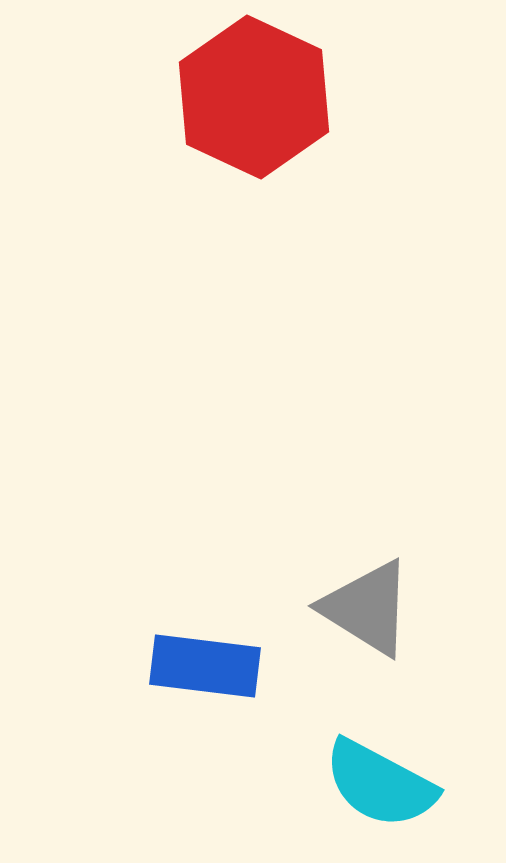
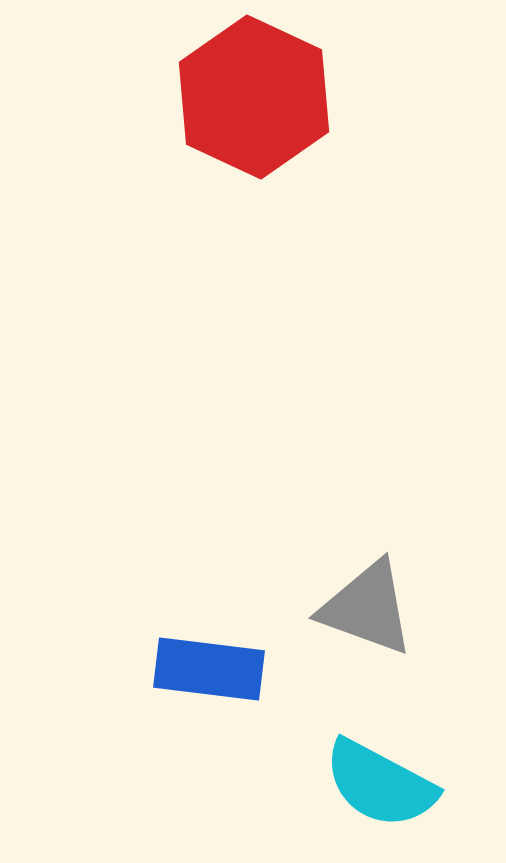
gray triangle: rotated 12 degrees counterclockwise
blue rectangle: moved 4 px right, 3 px down
